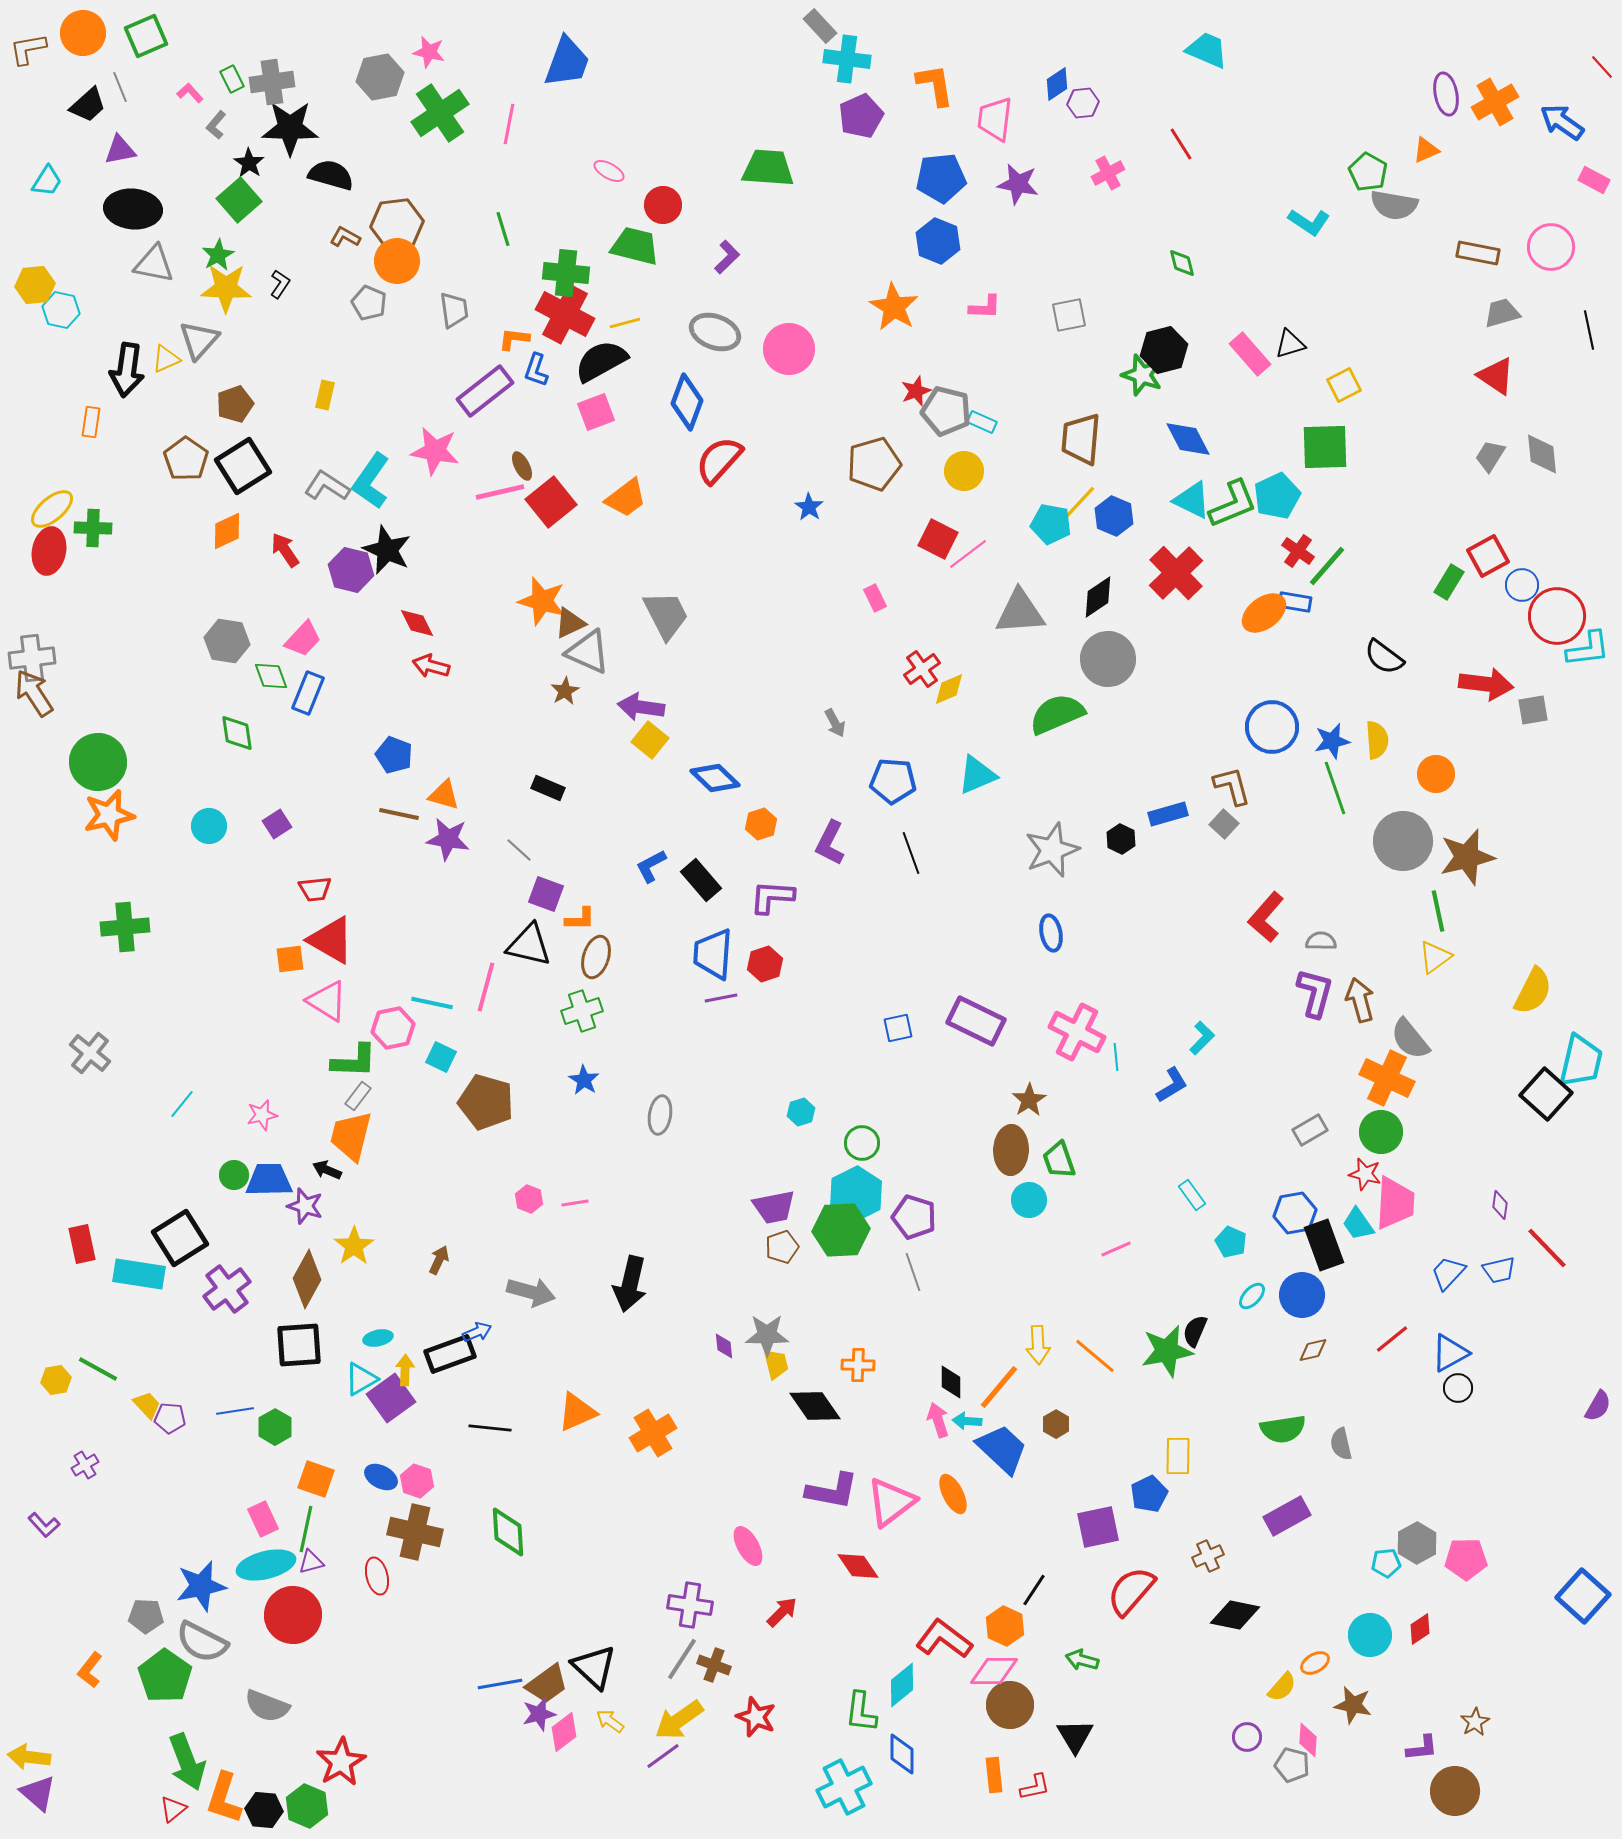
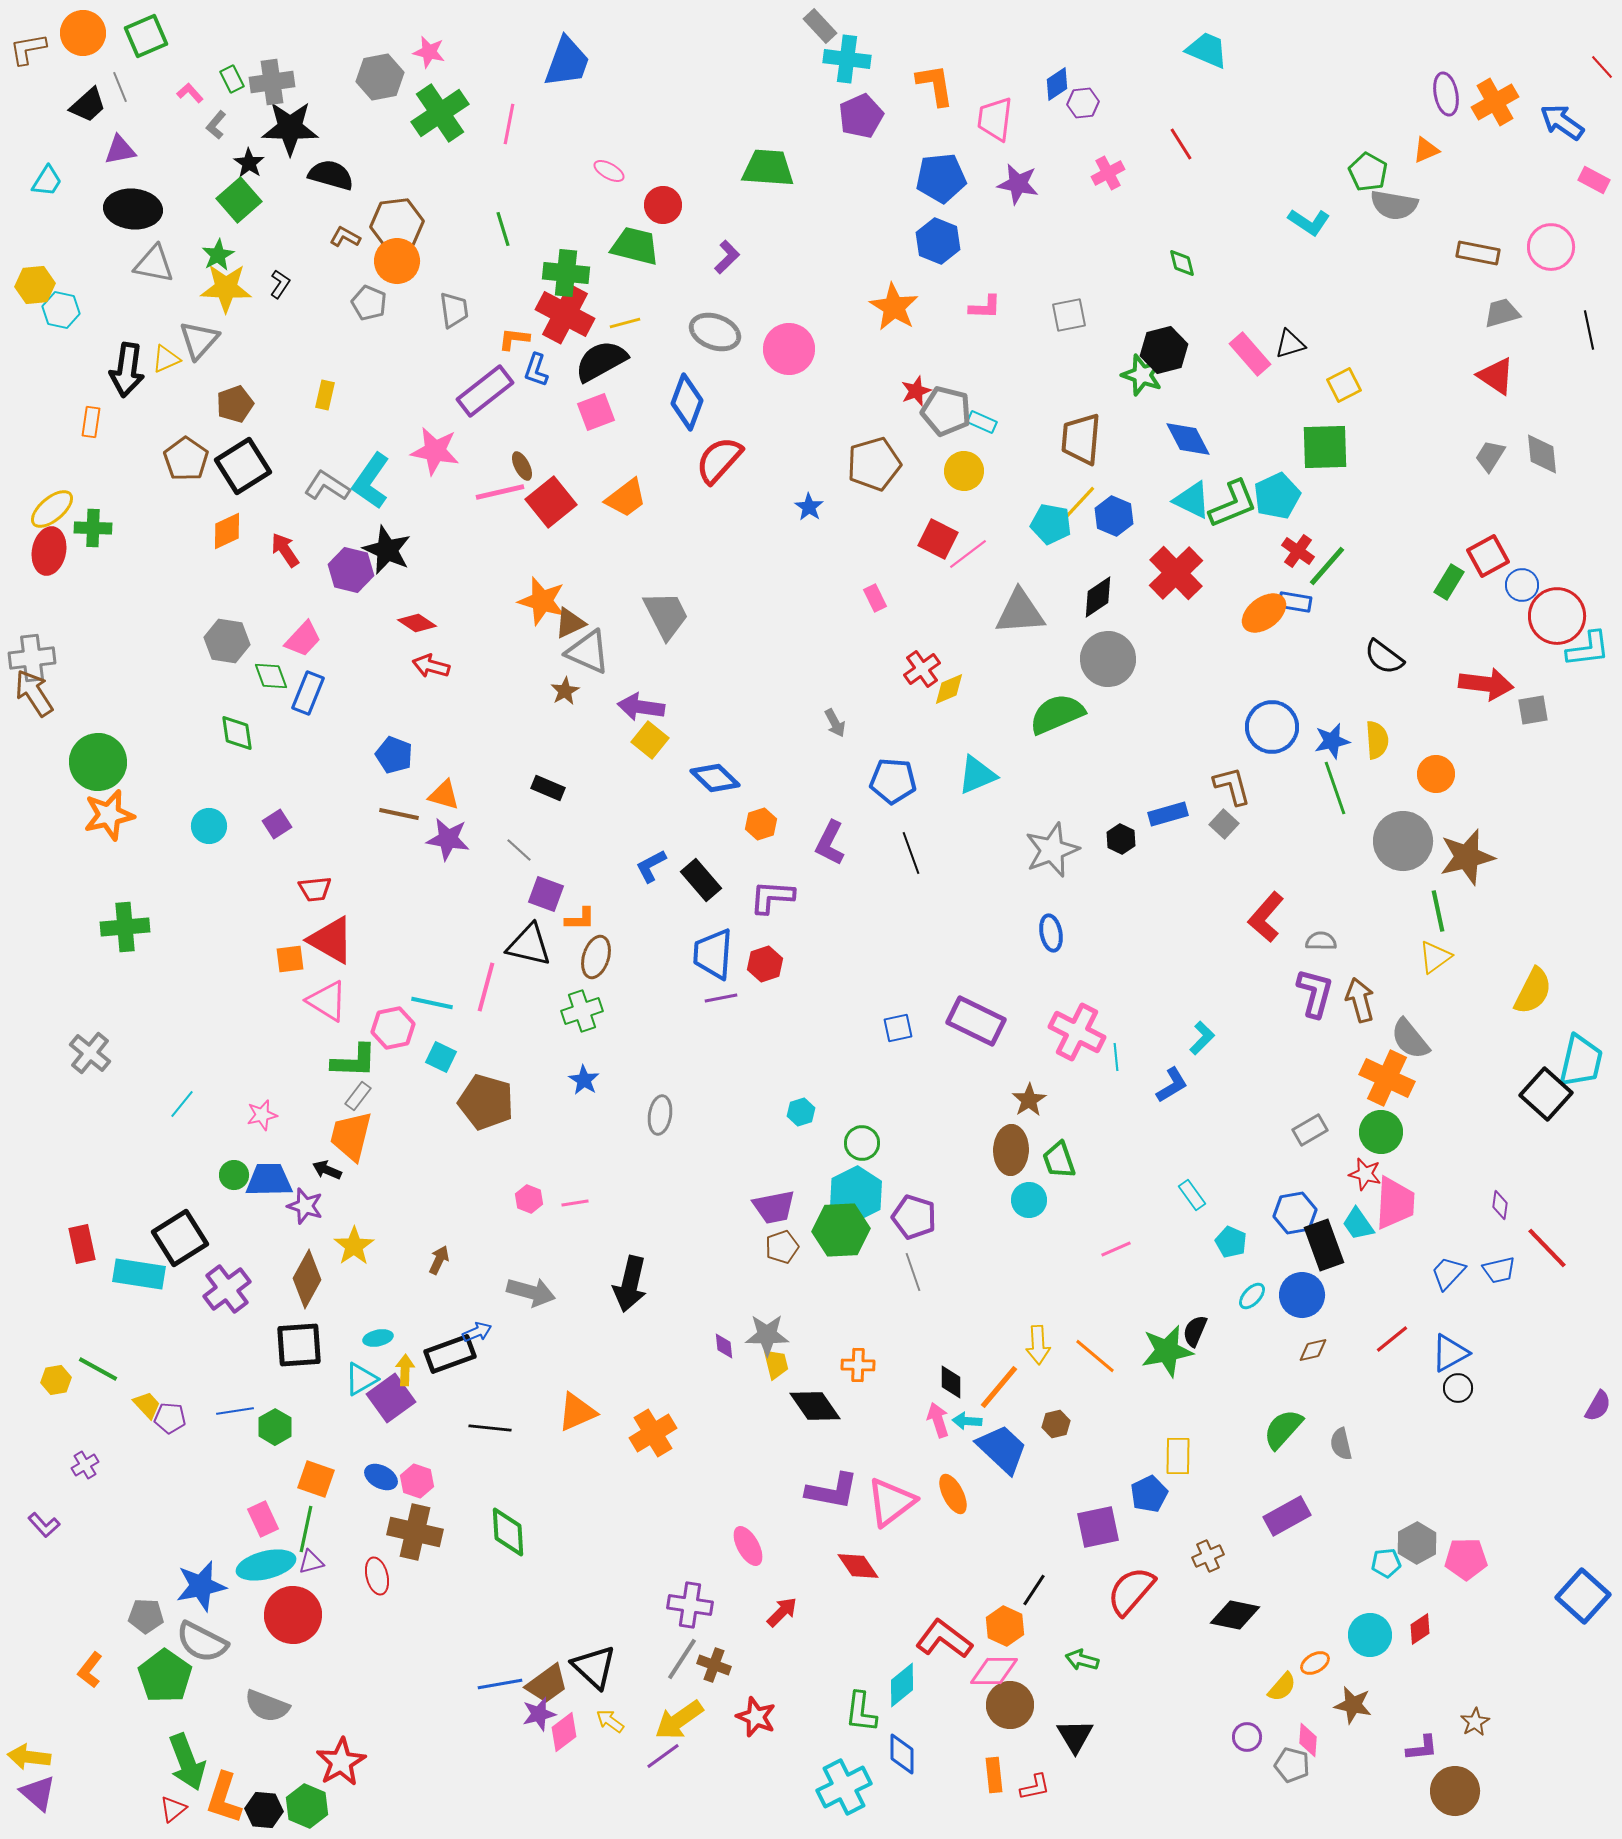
red diamond at (417, 623): rotated 30 degrees counterclockwise
brown hexagon at (1056, 1424): rotated 16 degrees clockwise
green semicircle at (1283, 1429): rotated 141 degrees clockwise
